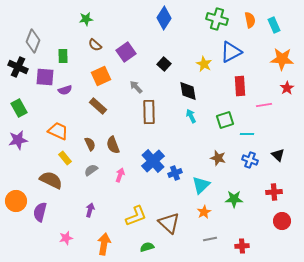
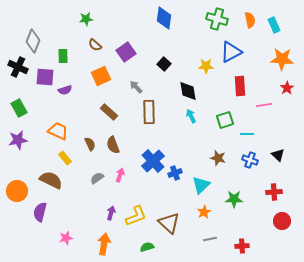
blue diamond at (164, 18): rotated 25 degrees counterclockwise
yellow star at (204, 64): moved 2 px right, 2 px down; rotated 28 degrees counterclockwise
brown rectangle at (98, 106): moved 11 px right, 6 px down
gray semicircle at (91, 170): moved 6 px right, 8 px down
orange circle at (16, 201): moved 1 px right, 10 px up
purple arrow at (90, 210): moved 21 px right, 3 px down
